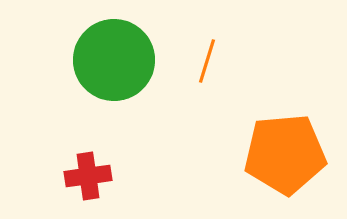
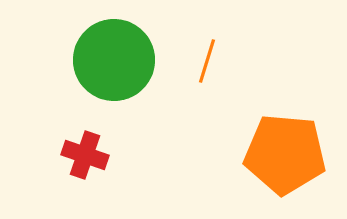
orange pentagon: rotated 10 degrees clockwise
red cross: moved 3 px left, 21 px up; rotated 27 degrees clockwise
